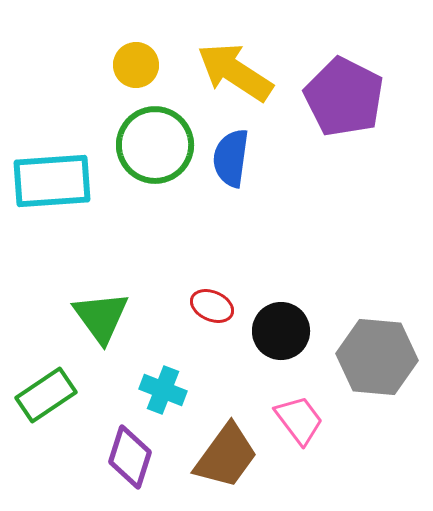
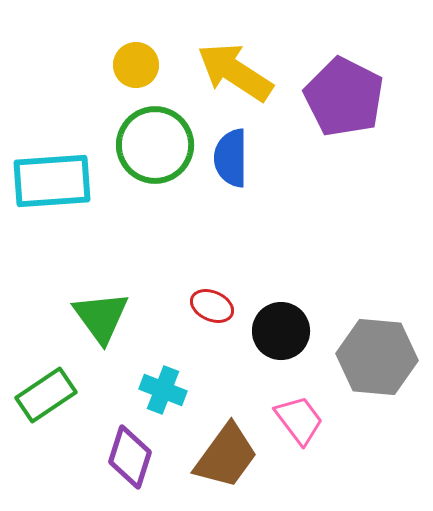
blue semicircle: rotated 8 degrees counterclockwise
